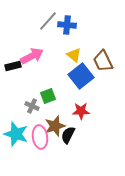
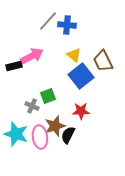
black rectangle: moved 1 px right
